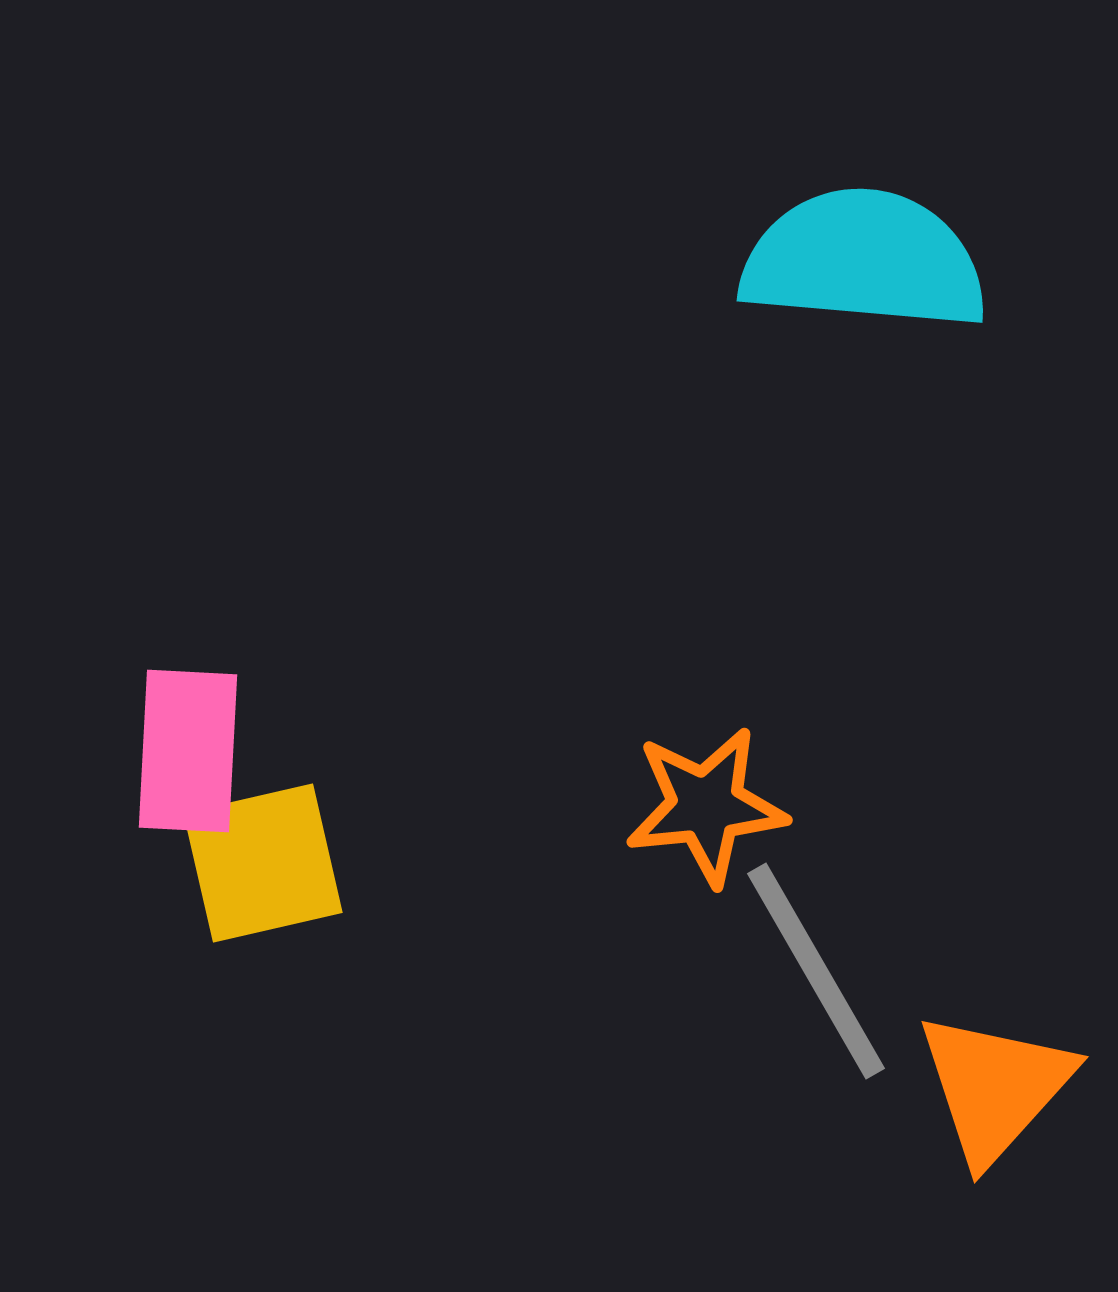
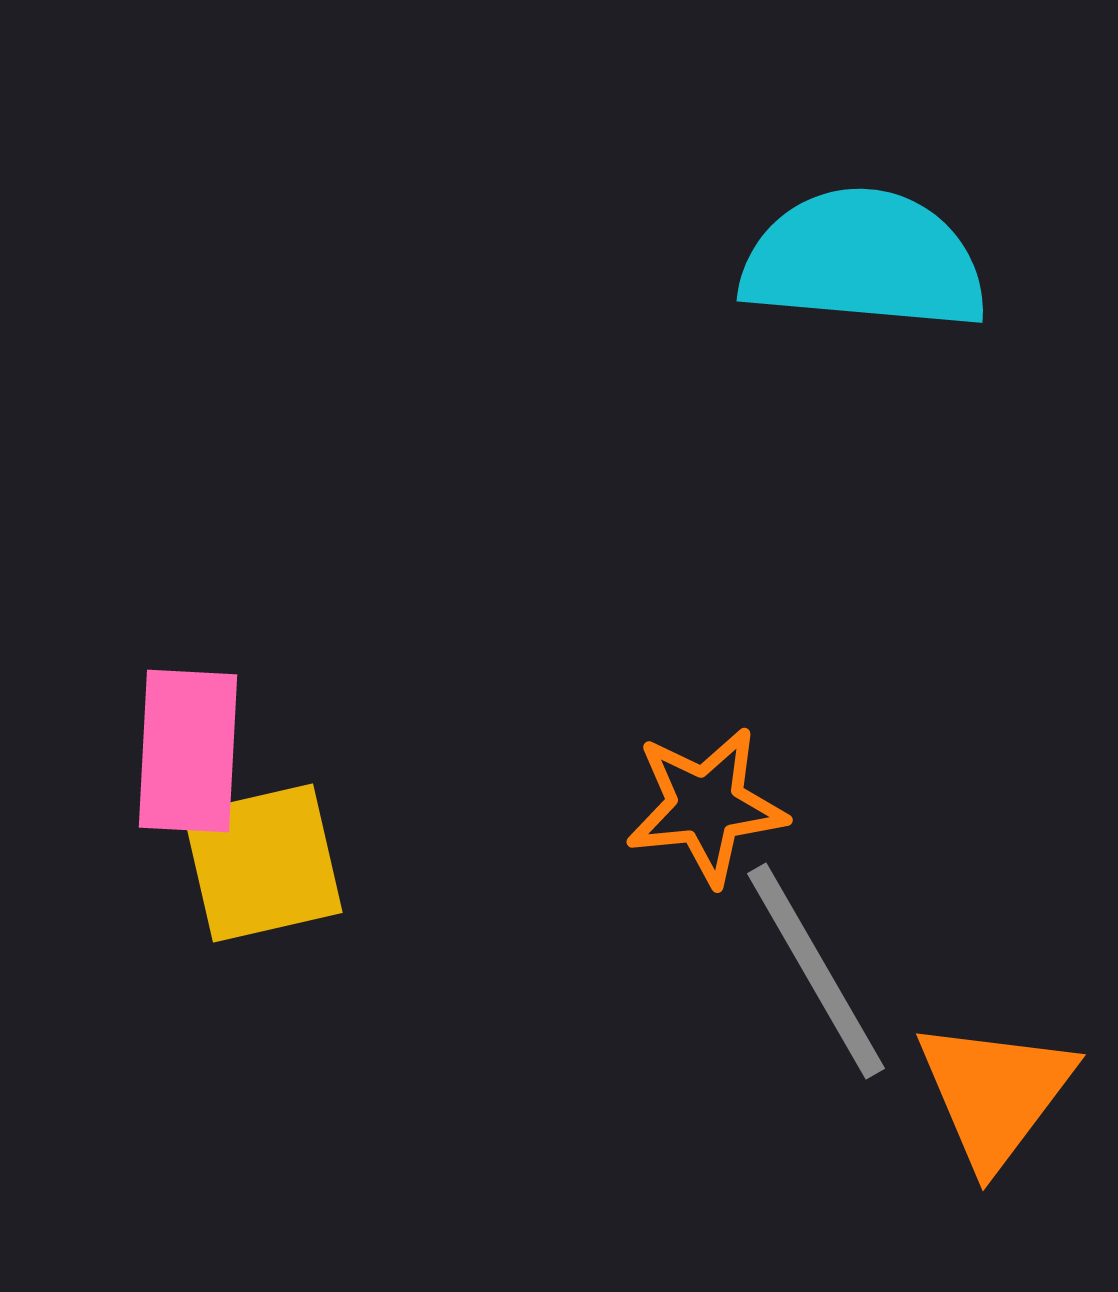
orange triangle: moved 6 px down; rotated 5 degrees counterclockwise
